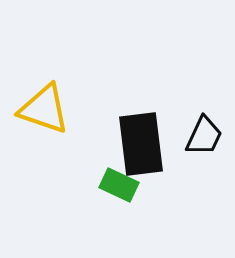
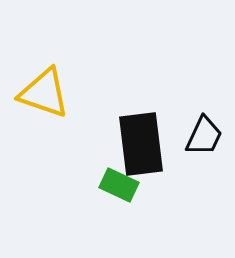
yellow triangle: moved 16 px up
